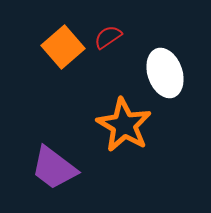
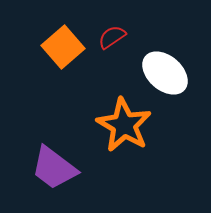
red semicircle: moved 4 px right
white ellipse: rotated 30 degrees counterclockwise
